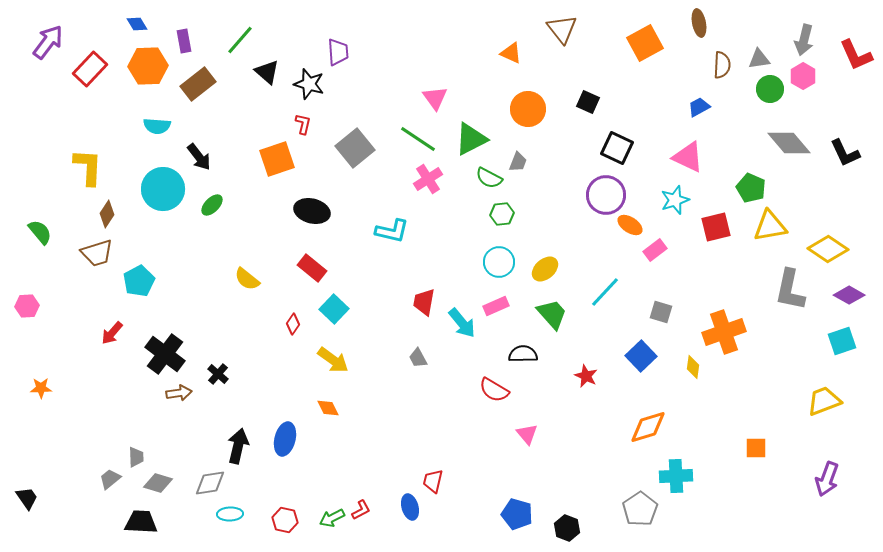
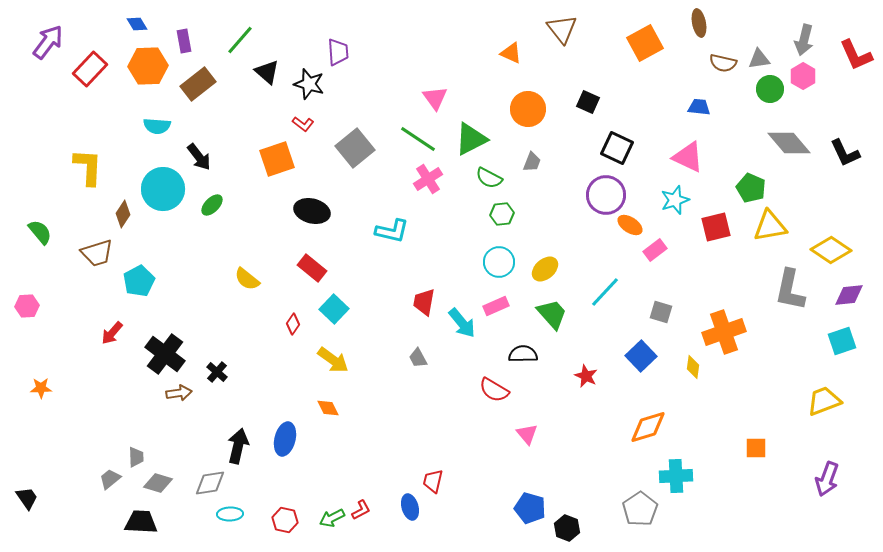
brown semicircle at (722, 65): moved 1 px right, 2 px up; rotated 100 degrees clockwise
blue trapezoid at (699, 107): rotated 35 degrees clockwise
red L-shape at (303, 124): rotated 115 degrees clockwise
gray trapezoid at (518, 162): moved 14 px right
brown diamond at (107, 214): moved 16 px right
yellow diamond at (828, 249): moved 3 px right, 1 px down
purple diamond at (849, 295): rotated 36 degrees counterclockwise
black cross at (218, 374): moved 1 px left, 2 px up
blue pentagon at (517, 514): moved 13 px right, 6 px up
